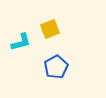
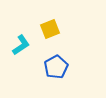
cyan L-shape: moved 3 px down; rotated 20 degrees counterclockwise
